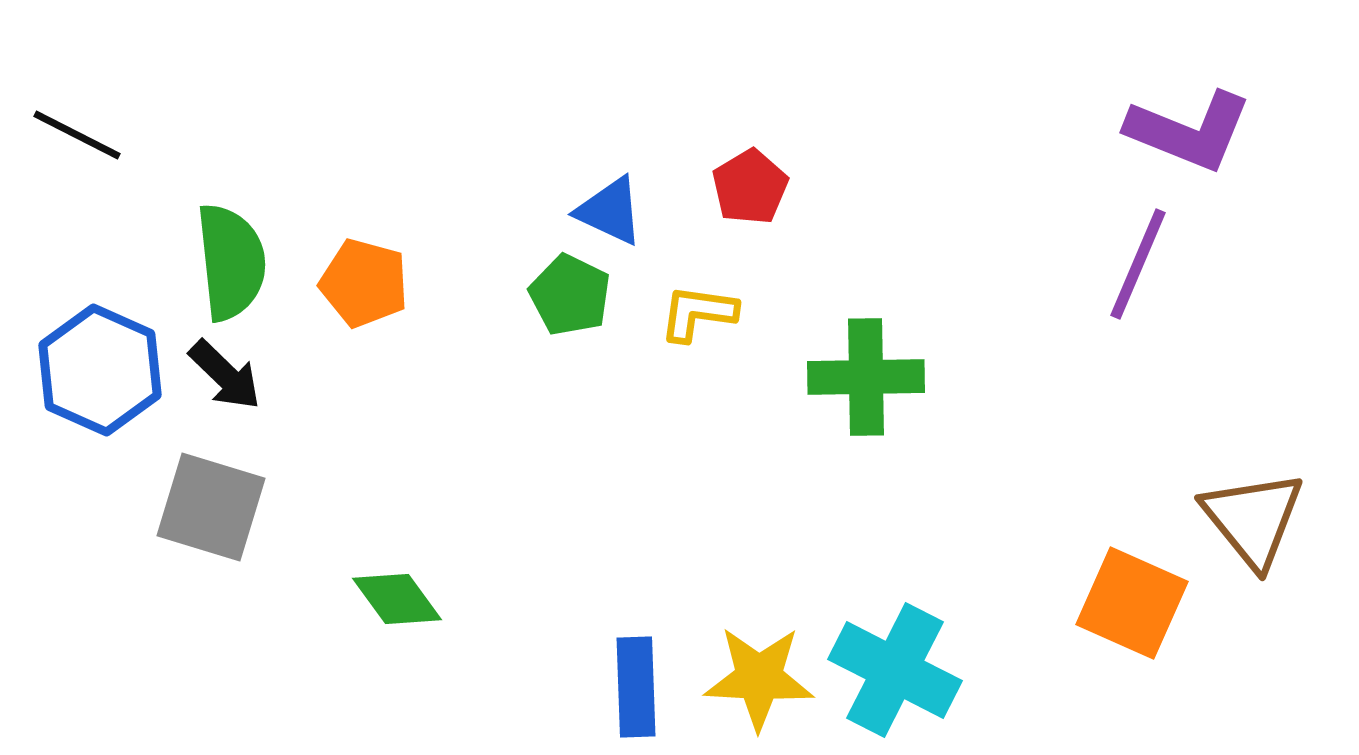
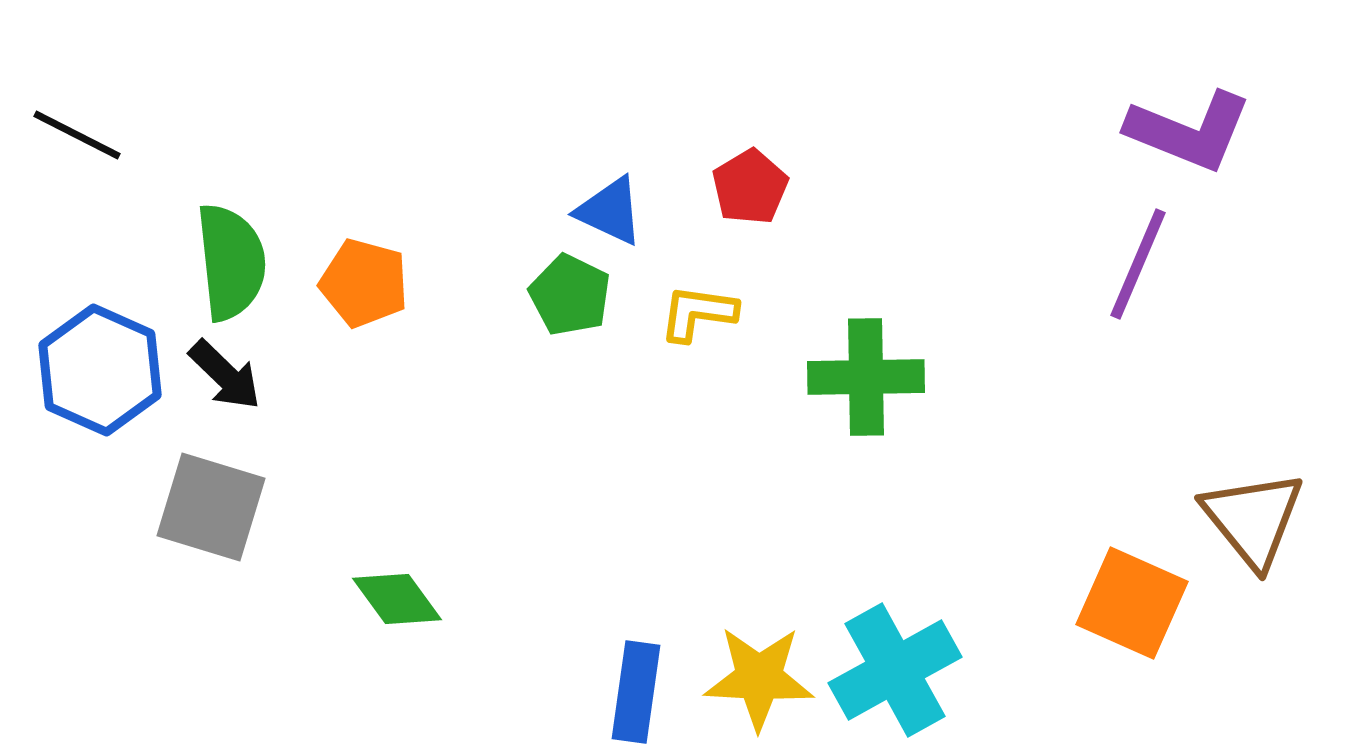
cyan cross: rotated 34 degrees clockwise
blue rectangle: moved 5 px down; rotated 10 degrees clockwise
